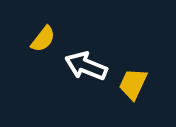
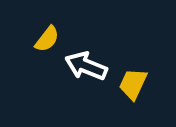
yellow semicircle: moved 4 px right
